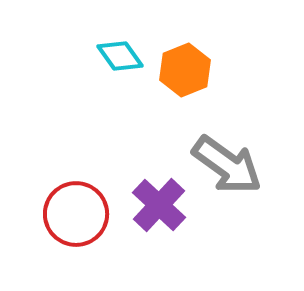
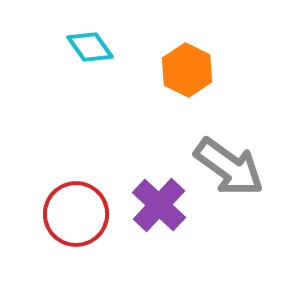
cyan diamond: moved 30 px left, 9 px up
orange hexagon: moved 2 px right; rotated 12 degrees counterclockwise
gray arrow: moved 2 px right, 2 px down
